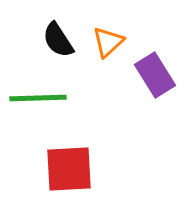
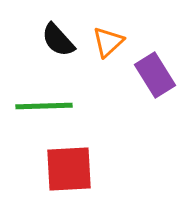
black semicircle: rotated 9 degrees counterclockwise
green line: moved 6 px right, 8 px down
